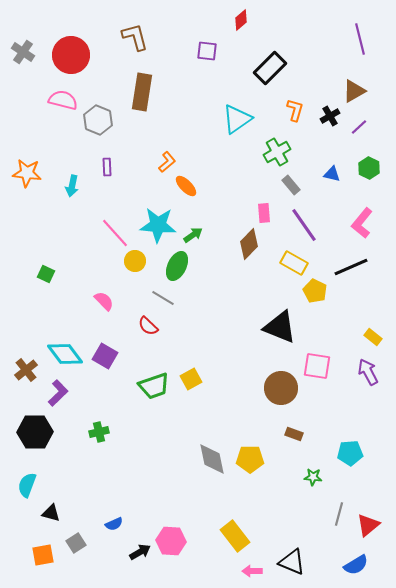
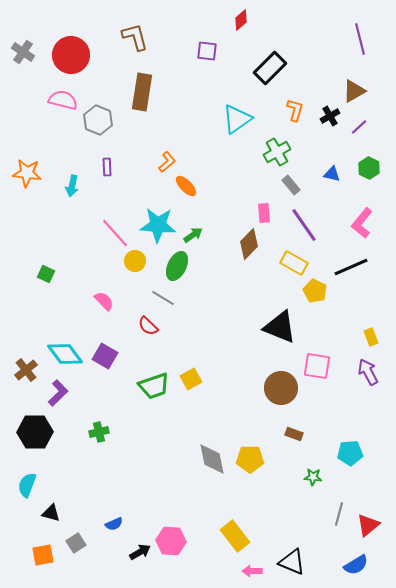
yellow rectangle at (373, 337): moved 2 px left; rotated 30 degrees clockwise
